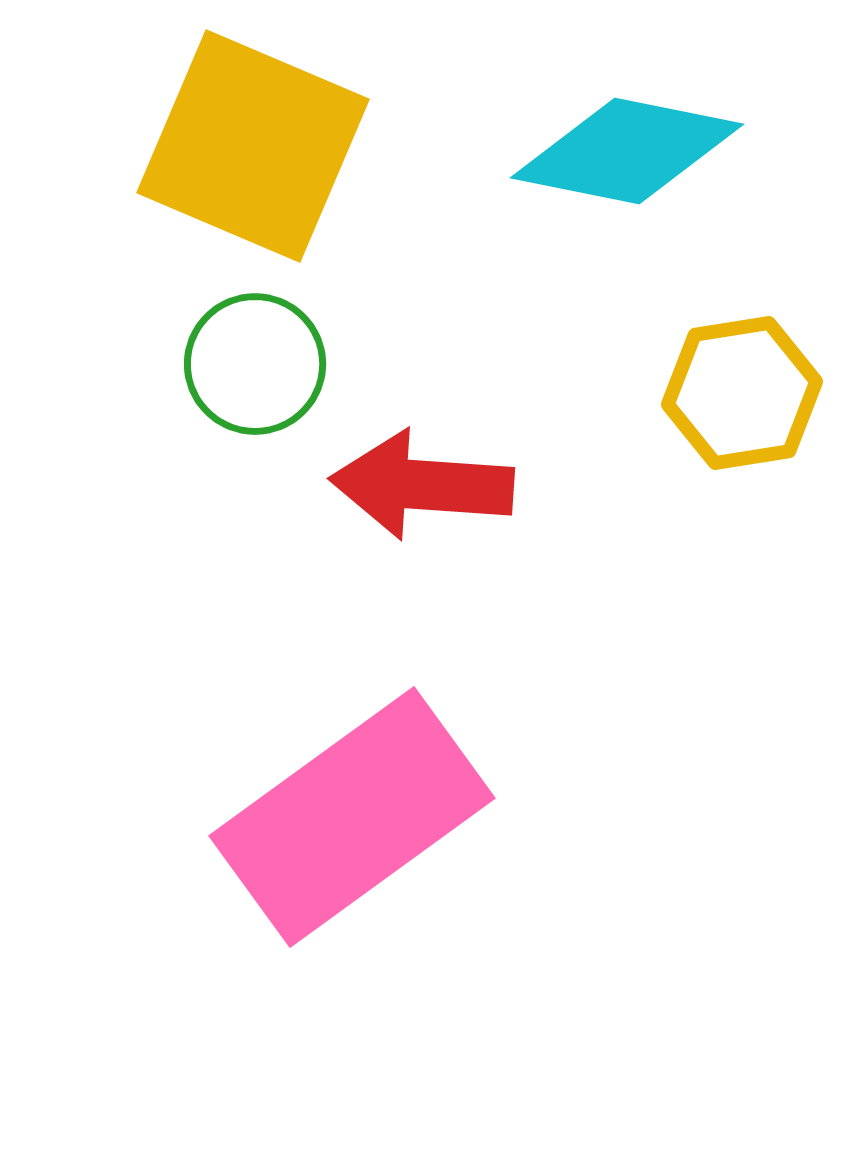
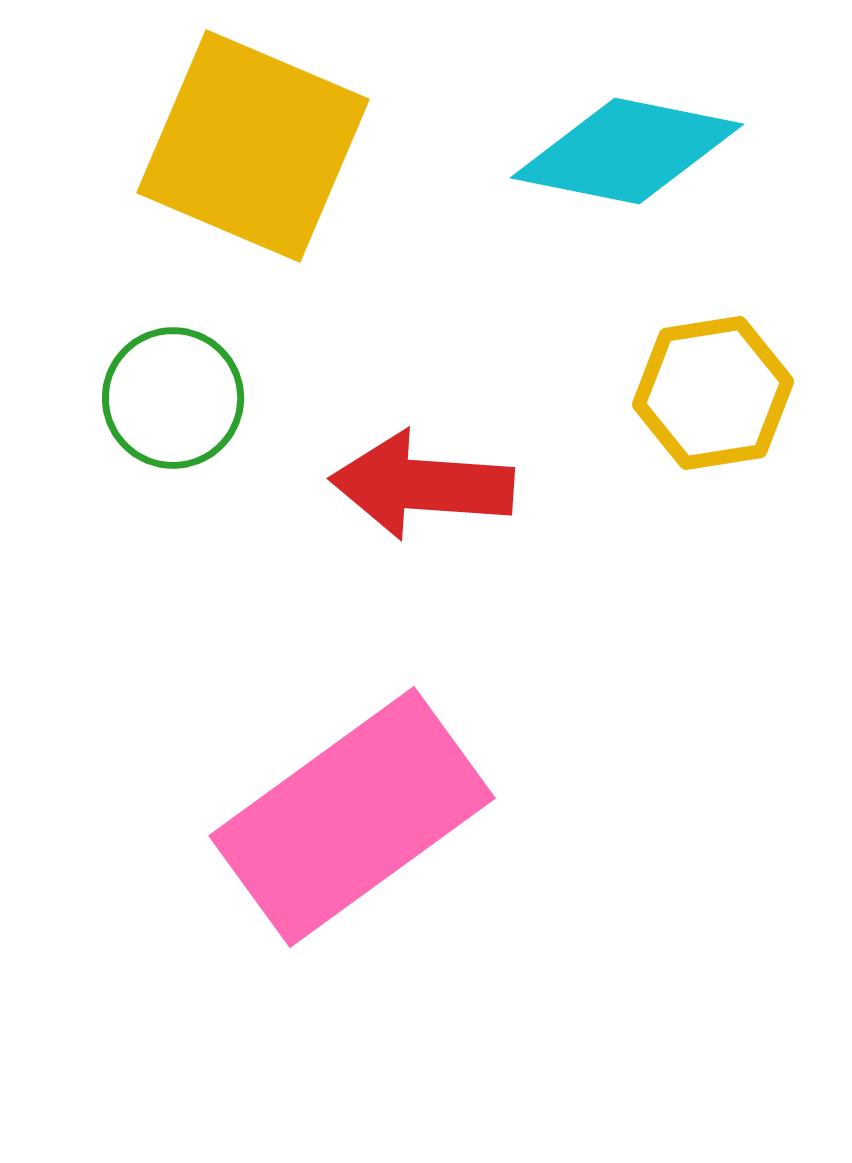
green circle: moved 82 px left, 34 px down
yellow hexagon: moved 29 px left
